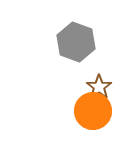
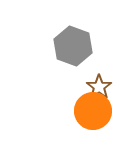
gray hexagon: moved 3 px left, 4 px down
